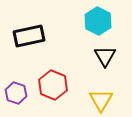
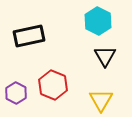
purple hexagon: rotated 10 degrees clockwise
